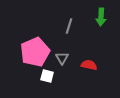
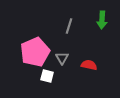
green arrow: moved 1 px right, 3 px down
